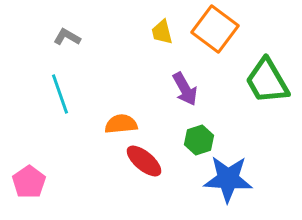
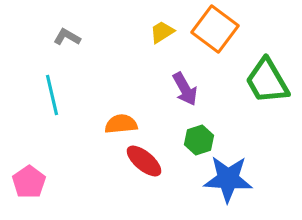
yellow trapezoid: rotated 72 degrees clockwise
cyan line: moved 8 px left, 1 px down; rotated 6 degrees clockwise
